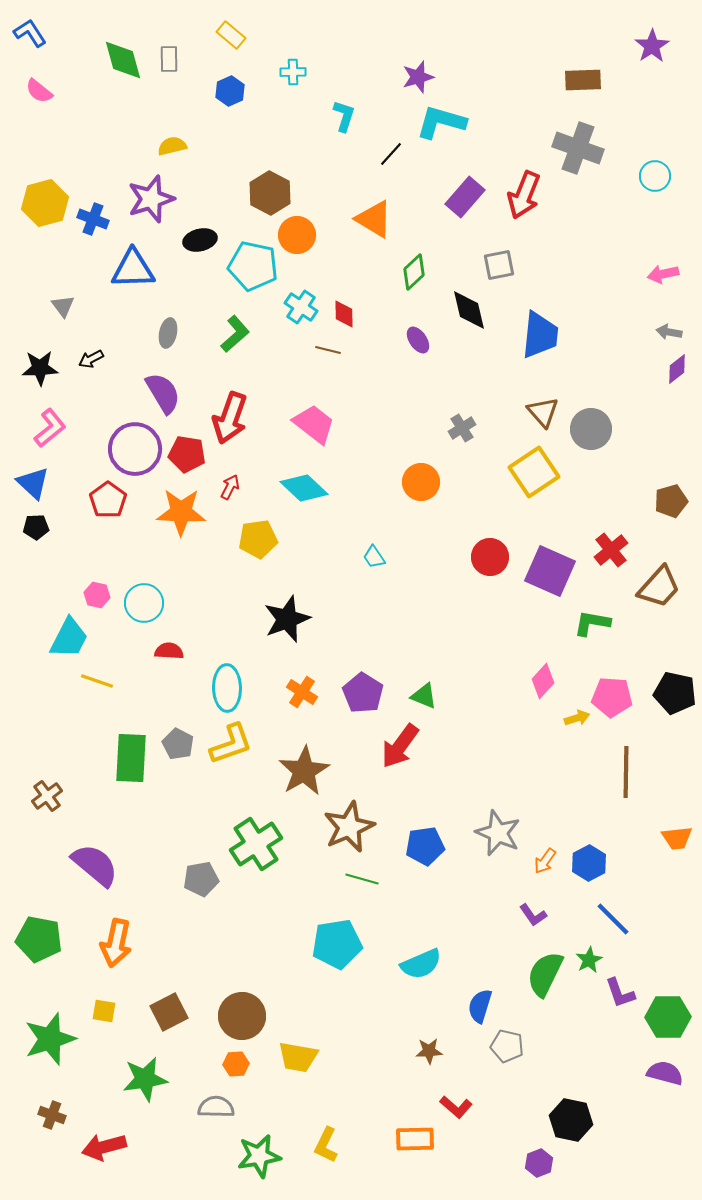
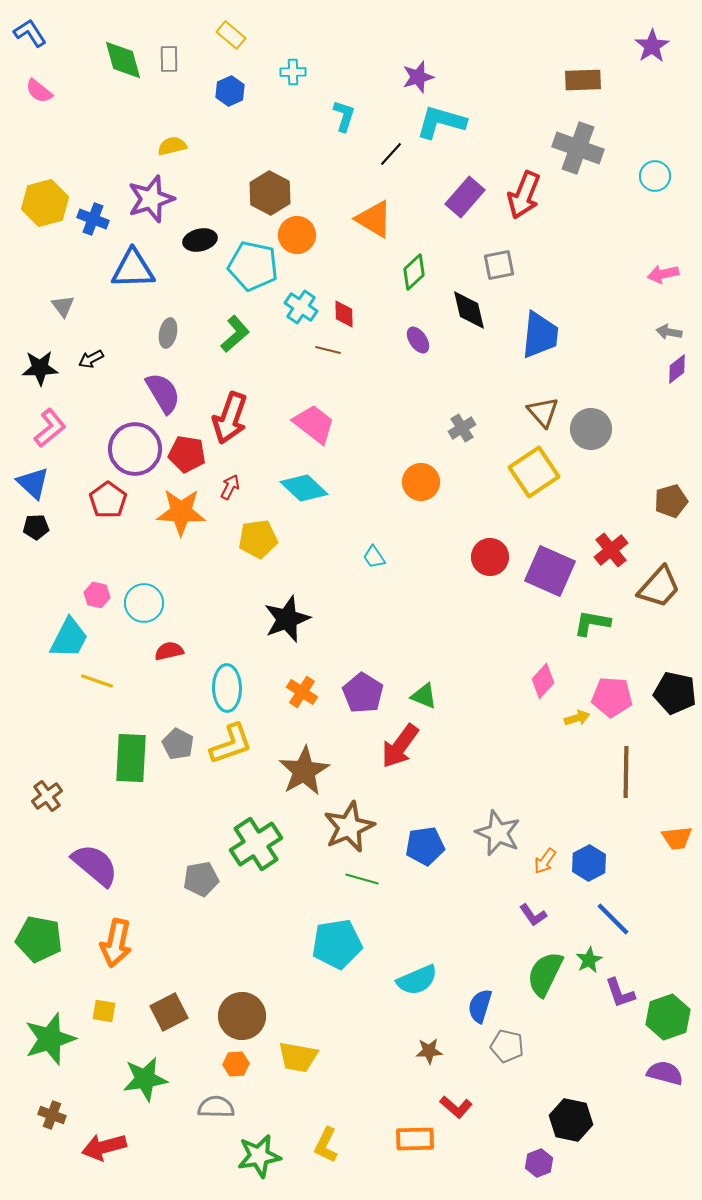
red semicircle at (169, 651): rotated 16 degrees counterclockwise
cyan semicircle at (421, 964): moved 4 px left, 16 px down
green hexagon at (668, 1017): rotated 18 degrees counterclockwise
